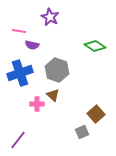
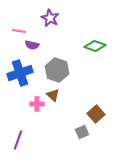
purple star: moved 1 px down
green diamond: rotated 15 degrees counterclockwise
purple line: rotated 18 degrees counterclockwise
